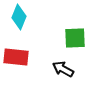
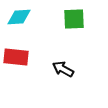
cyan diamond: rotated 65 degrees clockwise
green square: moved 1 px left, 19 px up
